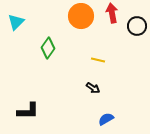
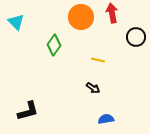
orange circle: moved 1 px down
cyan triangle: rotated 30 degrees counterclockwise
black circle: moved 1 px left, 11 px down
green diamond: moved 6 px right, 3 px up
black L-shape: rotated 15 degrees counterclockwise
blue semicircle: rotated 21 degrees clockwise
